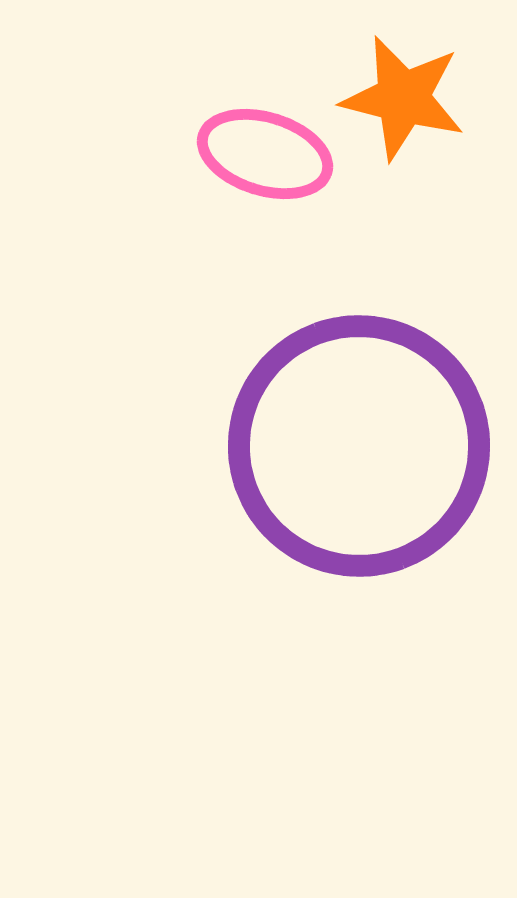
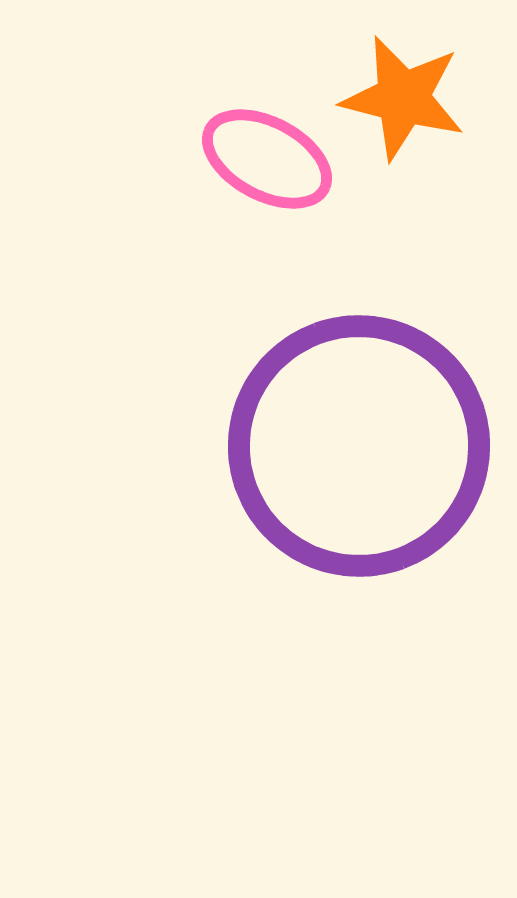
pink ellipse: moved 2 px right, 5 px down; rotated 11 degrees clockwise
